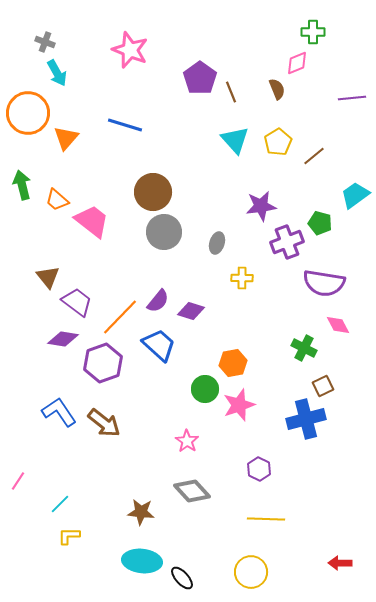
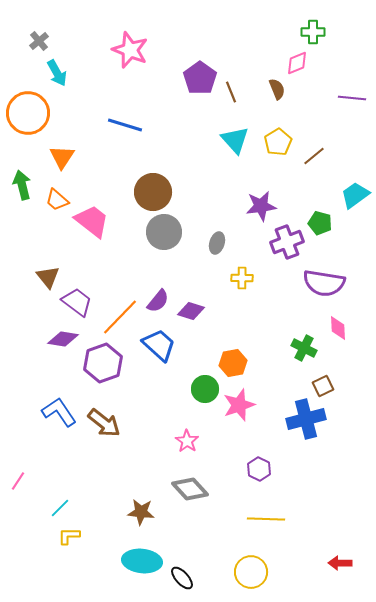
gray cross at (45, 42): moved 6 px left, 1 px up; rotated 30 degrees clockwise
purple line at (352, 98): rotated 12 degrees clockwise
orange triangle at (66, 138): moved 4 px left, 19 px down; rotated 8 degrees counterclockwise
pink diamond at (338, 325): moved 3 px down; rotated 25 degrees clockwise
gray diamond at (192, 491): moved 2 px left, 2 px up
cyan line at (60, 504): moved 4 px down
